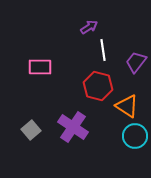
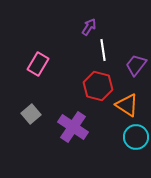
purple arrow: rotated 24 degrees counterclockwise
purple trapezoid: moved 3 px down
pink rectangle: moved 2 px left, 3 px up; rotated 60 degrees counterclockwise
orange triangle: moved 1 px up
gray square: moved 16 px up
cyan circle: moved 1 px right, 1 px down
